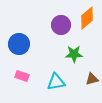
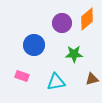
orange diamond: moved 1 px down
purple circle: moved 1 px right, 2 px up
blue circle: moved 15 px right, 1 px down
